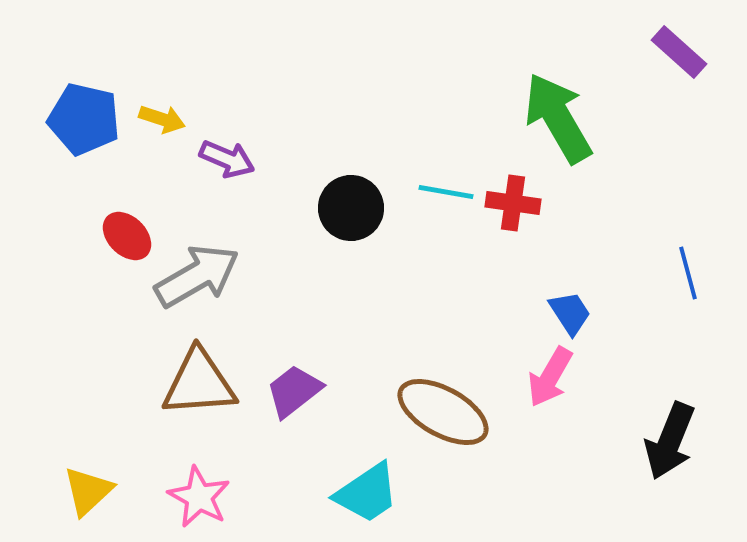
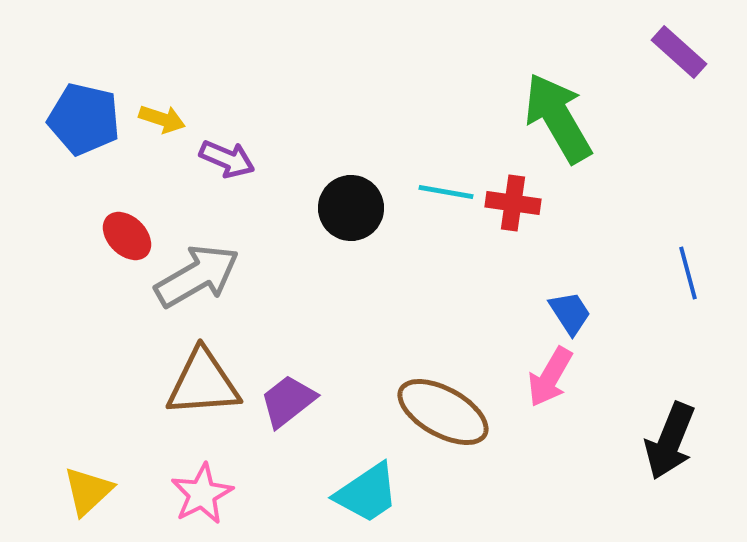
brown triangle: moved 4 px right
purple trapezoid: moved 6 px left, 10 px down
pink star: moved 3 px right, 3 px up; rotated 16 degrees clockwise
